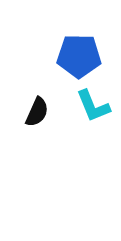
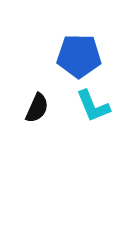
black semicircle: moved 4 px up
